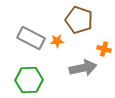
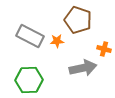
brown pentagon: moved 1 px left
gray rectangle: moved 1 px left, 2 px up
